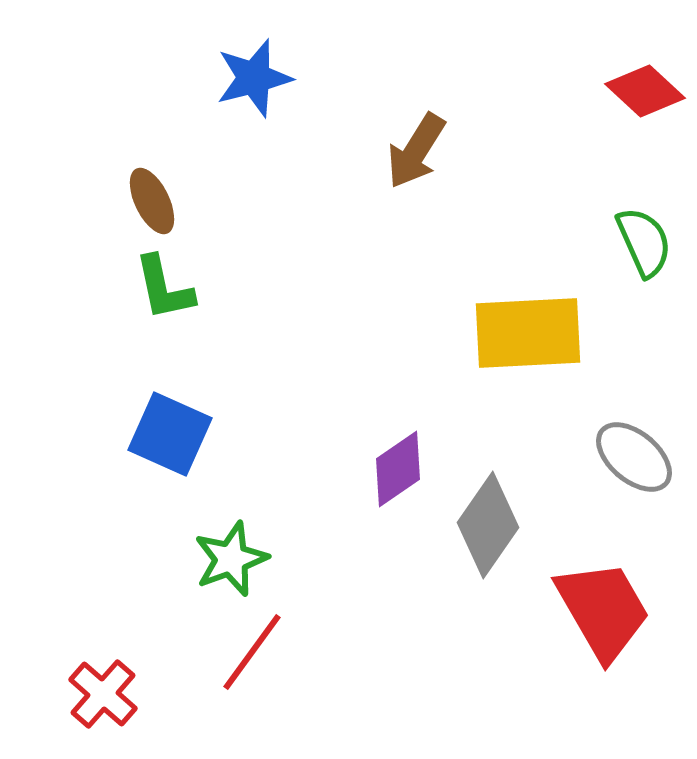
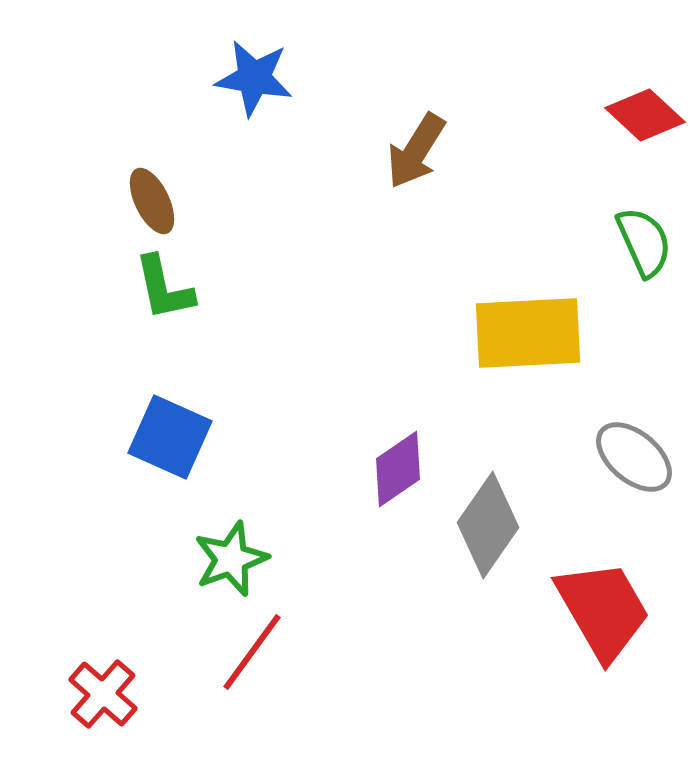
blue star: rotated 24 degrees clockwise
red diamond: moved 24 px down
blue square: moved 3 px down
